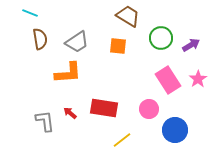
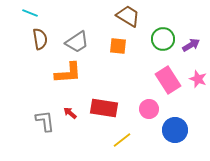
green circle: moved 2 px right, 1 px down
pink star: rotated 18 degrees counterclockwise
